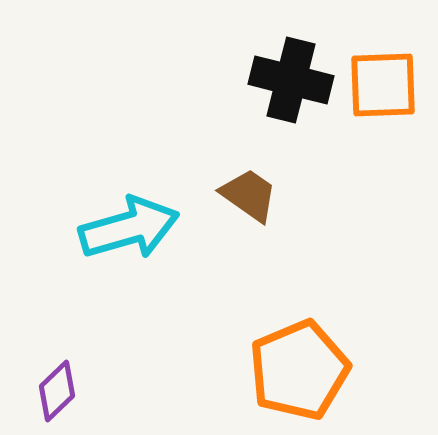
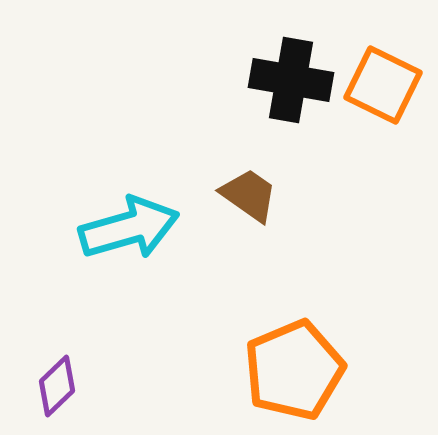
black cross: rotated 4 degrees counterclockwise
orange square: rotated 28 degrees clockwise
orange pentagon: moved 5 px left
purple diamond: moved 5 px up
